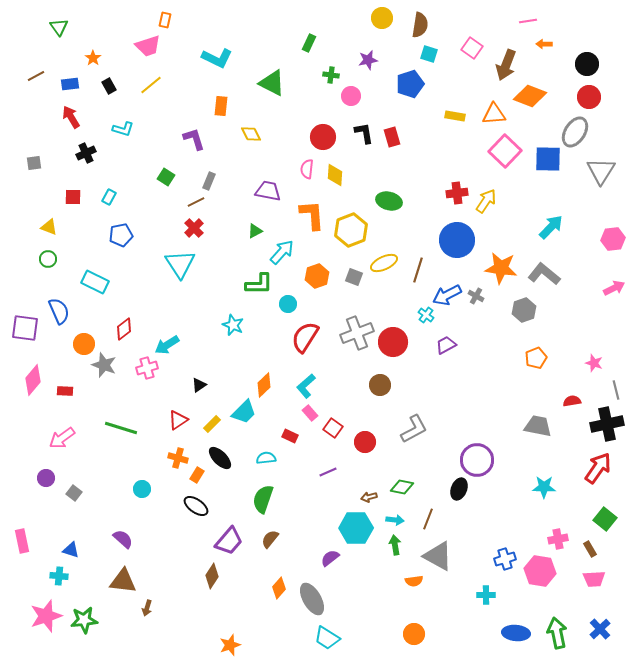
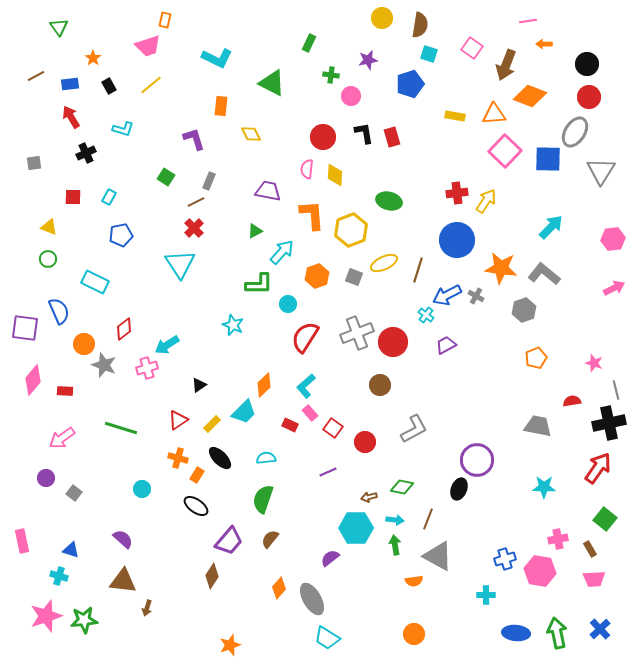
black cross at (607, 424): moved 2 px right, 1 px up
red rectangle at (290, 436): moved 11 px up
cyan cross at (59, 576): rotated 12 degrees clockwise
